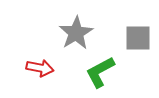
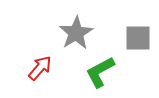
red arrow: rotated 60 degrees counterclockwise
